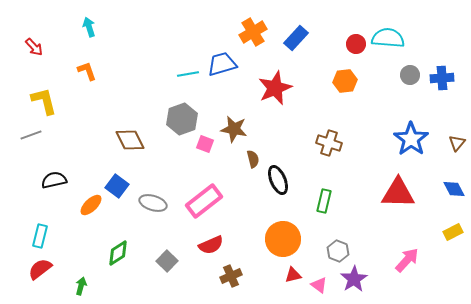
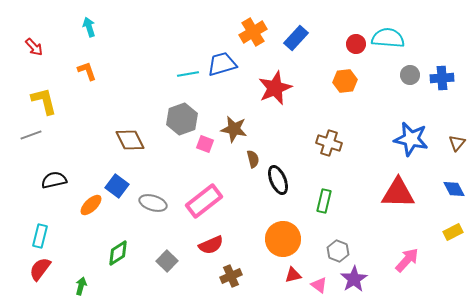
blue star at (411, 139): rotated 24 degrees counterclockwise
red semicircle at (40, 269): rotated 15 degrees counterclockwise
